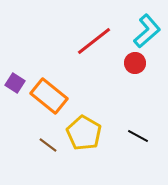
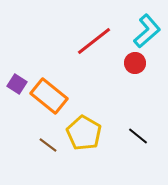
purple square: moved 2 px right, 1 px down
black line: rotated 10 degrees clockwise
